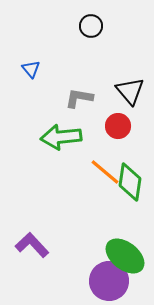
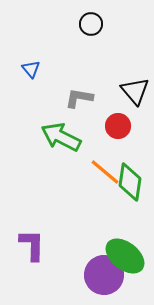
black circle: moved 2 px up
black triangle: moved 5 px right
green arrow: rotated 33 degrees clockwise
purple L-shape: rotated 44 degrees clockwise
purple circle: moved 5 px left, 6 px up
